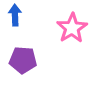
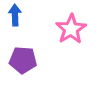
pink star: moved 1 px left, 1 px down
